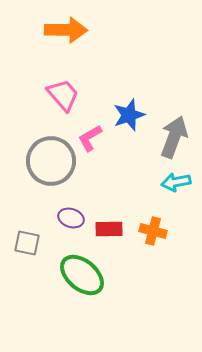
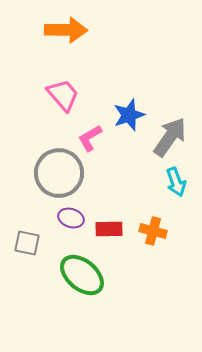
gray arrow: moved 4 px left; rotated 15 degrees clockwise
gray circle: moved 8 px right, 12 px down
cyan arrow: rotated 100 degrees counterclockwise
